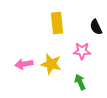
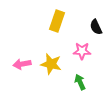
yellow rectangle: moved 2 px up; rotated 25 degrees clockwise
pink arrow: moved 2 px left
